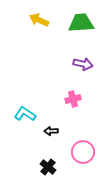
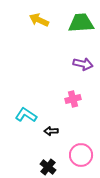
cyan L-shape: moved 1 px right, 1 px down
pink circle: moved 2 px left, 3 px down
